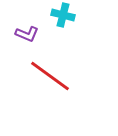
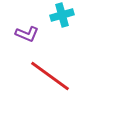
cyan cross: moved 1 px left; rotated 30 degrees counterclockwise
